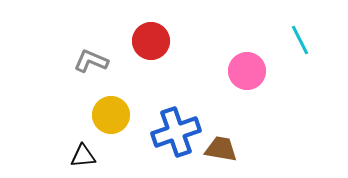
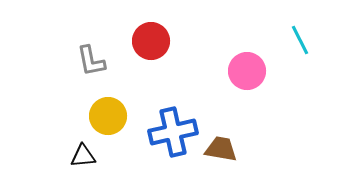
gray L-shape: rotated 124 degrees counterclockwise
yellow circle: moved 3 px left, 1 px down
blue cross: moved 3 px left; rotated 6 degrees clockwise
